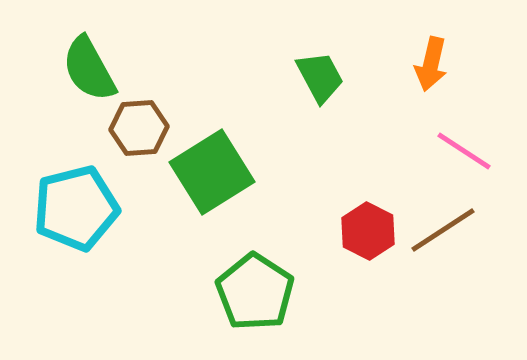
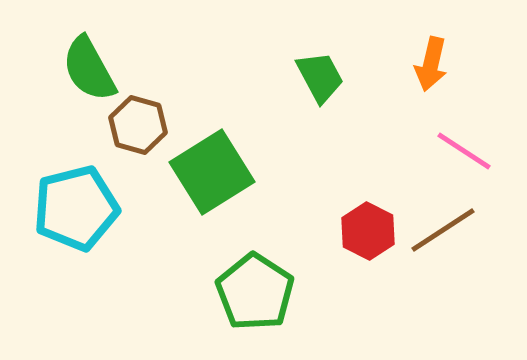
brown hexagon: moved 1 px left, 3 px up; rotated 20 degrees clockwise
